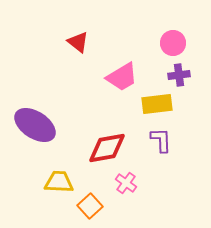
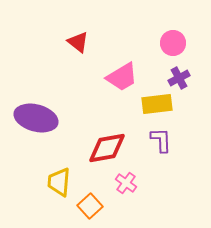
purple cross: moved 3 px down; rotated 20 degrees counterclockwise
purple ellipse: moved 1 px right, 7 px up; rotated 18 degrees counterclockwise
yellow trapezoid: rotated 88 degrees counterclockwise
